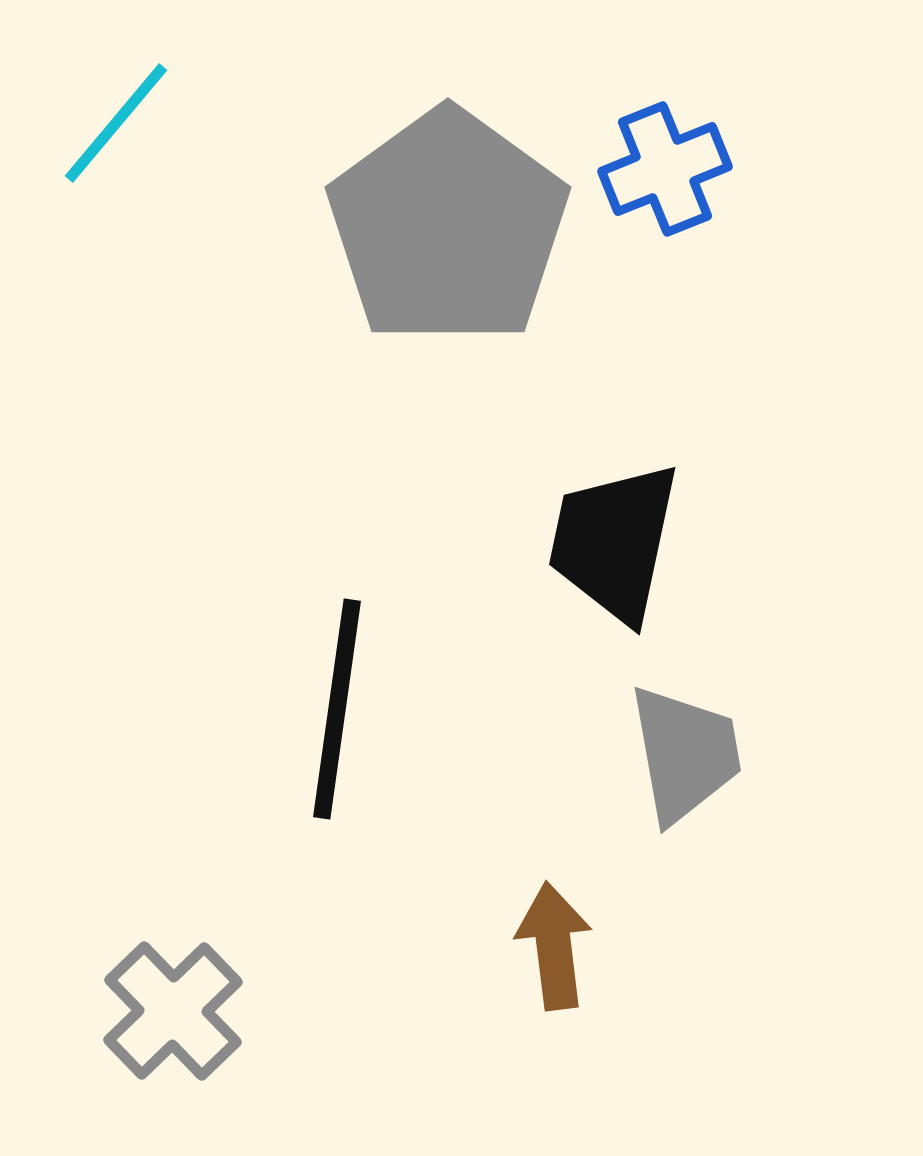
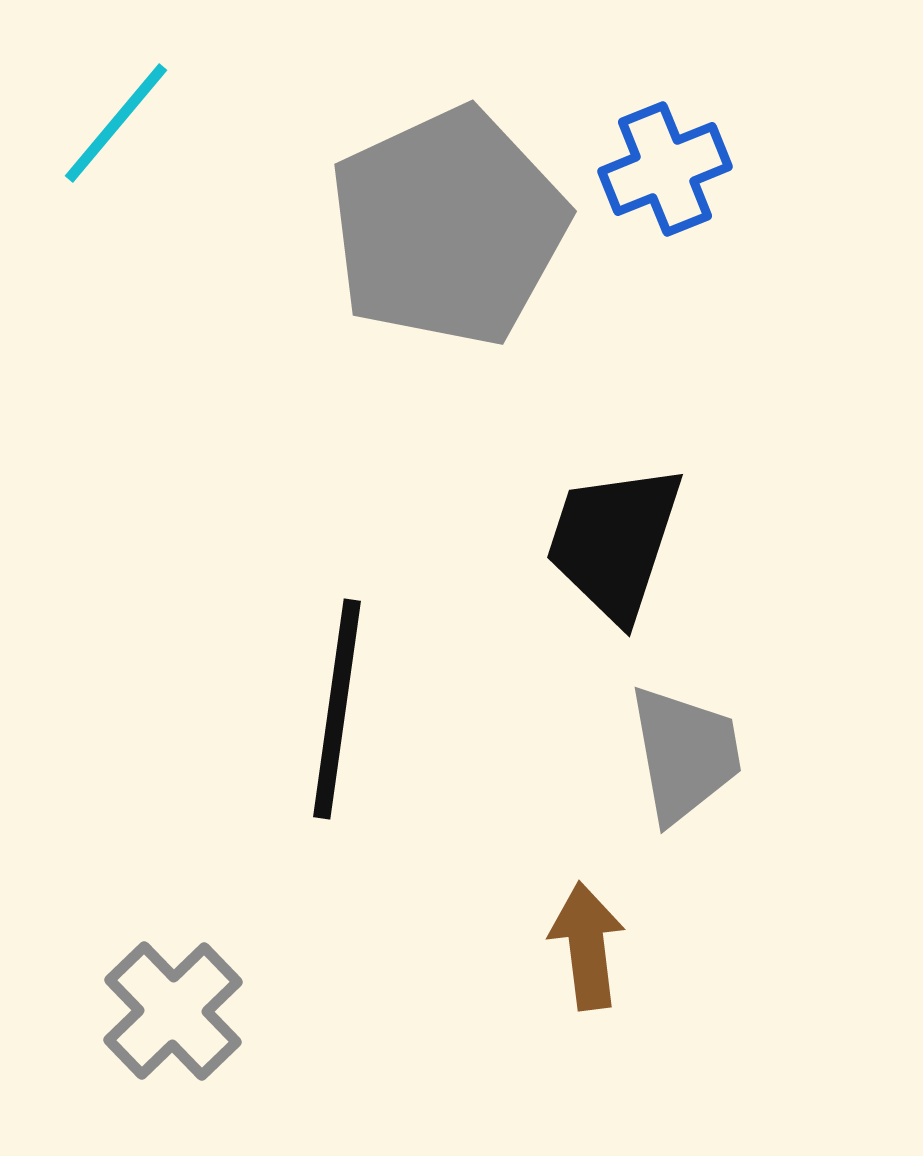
gray pentagon: rotated 11 degrees clockwise
black trapezoid: rotated 6 degrees clockwise
brown arrow: moved 33 px right
